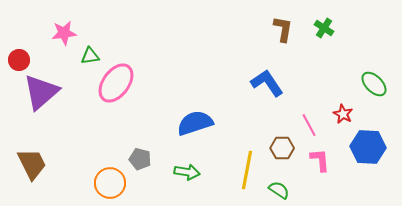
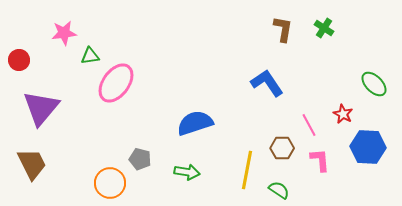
purple triangle: moved 16 px down; rotated 9 degrees counterclockwise
